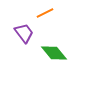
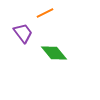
purple trapezoid: moved 1 px left
